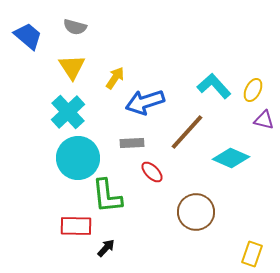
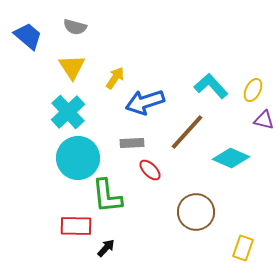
cyan L-shape: moved 3 px left
red ellipse: moved 2 px left, 2 px up
yellow rectangle: moved 9 px left, 6 px up
